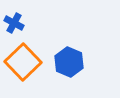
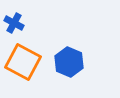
orange square: rotated 18 degrees counterclockwise
